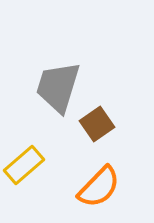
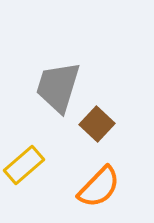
brown square: rotated 12 degrees counterclockwise
